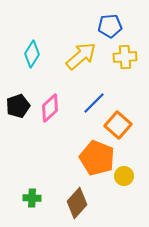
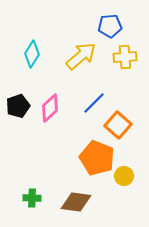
brown diamond: moved 1 px left, 1 px up; rotated 56 degrees clockwise
